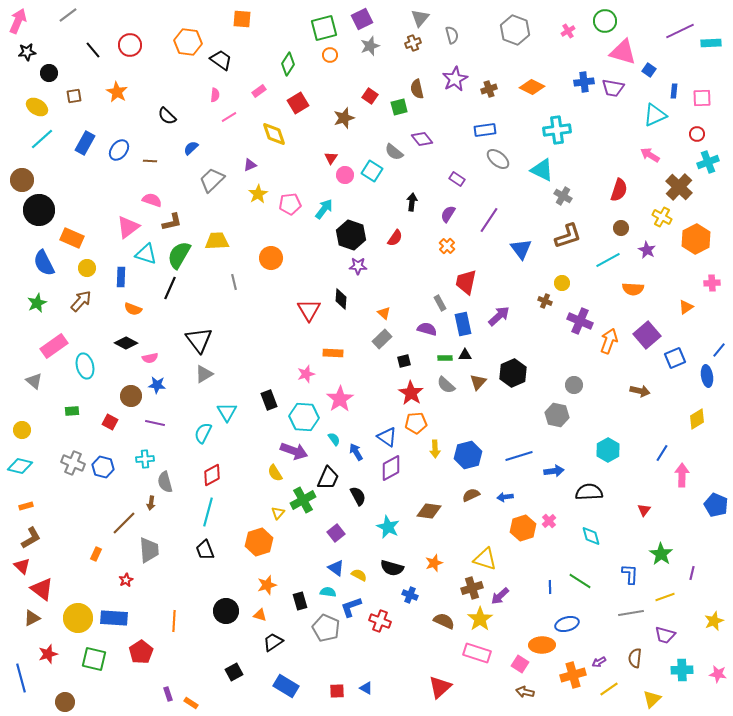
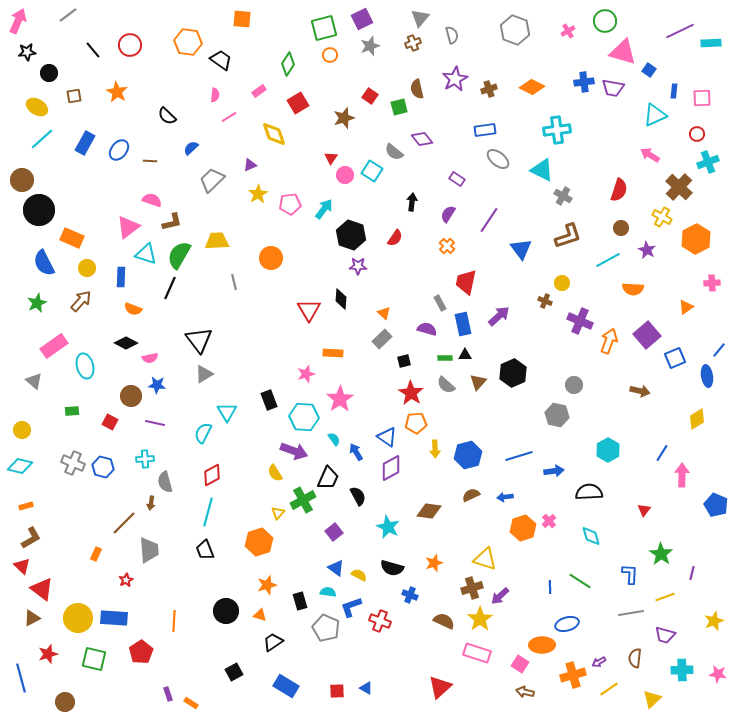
purple square at (336, 533): moved 2 px left, 1 px up
